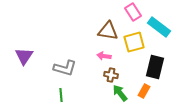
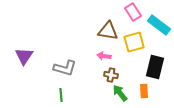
cyan rectangle: moved 2 px up
orange rectangle: rotated 32 degrees counterclockwise
